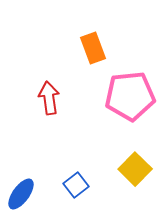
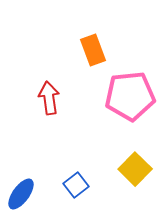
orange rectangle: moved 2 px down
